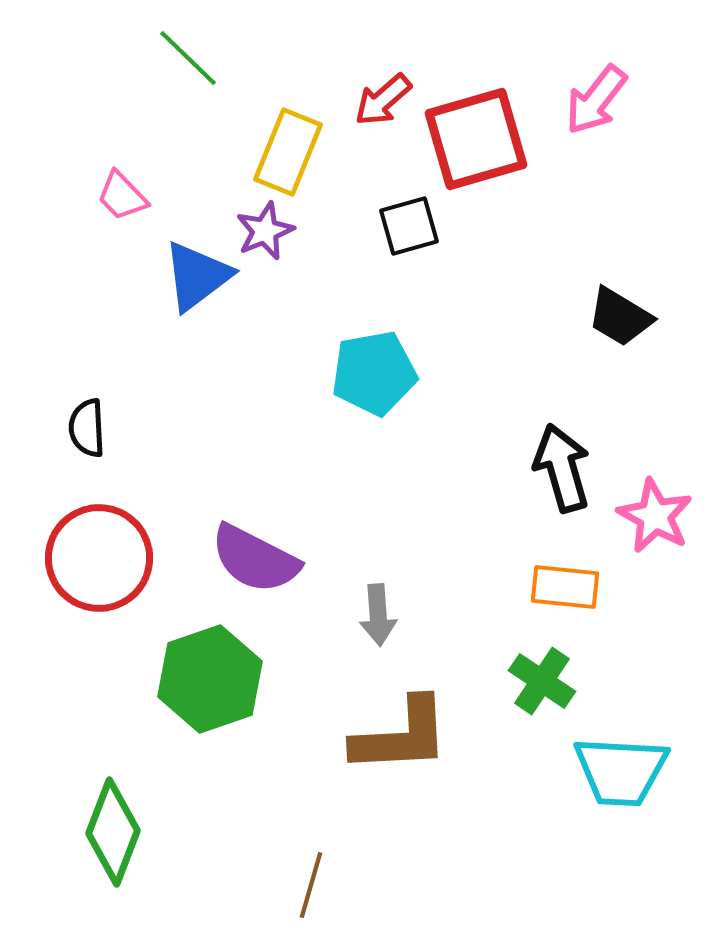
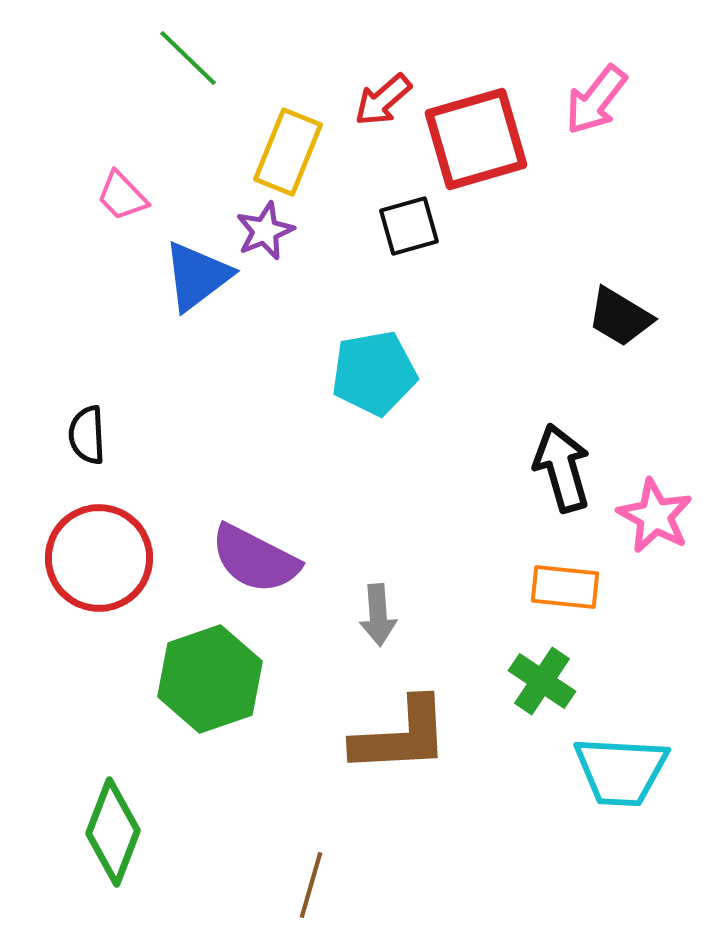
black semicircle: moved 7 px down
